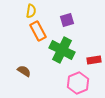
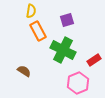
green cross: moved 1 px right
red rectangle: rotated 24 degrees counterclockwise
